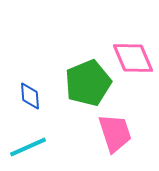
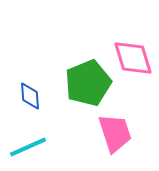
pink diamond: rotated 6 degrees clockwise
